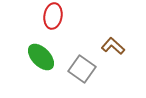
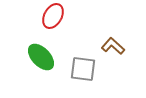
red ellipse: rotated 20 degrees clockwise
gray square: moved 1 px right; rotated 28 degrees counterclockwise
